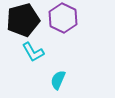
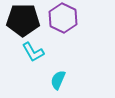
black pentagon: rotated 16 degrees clockwise
